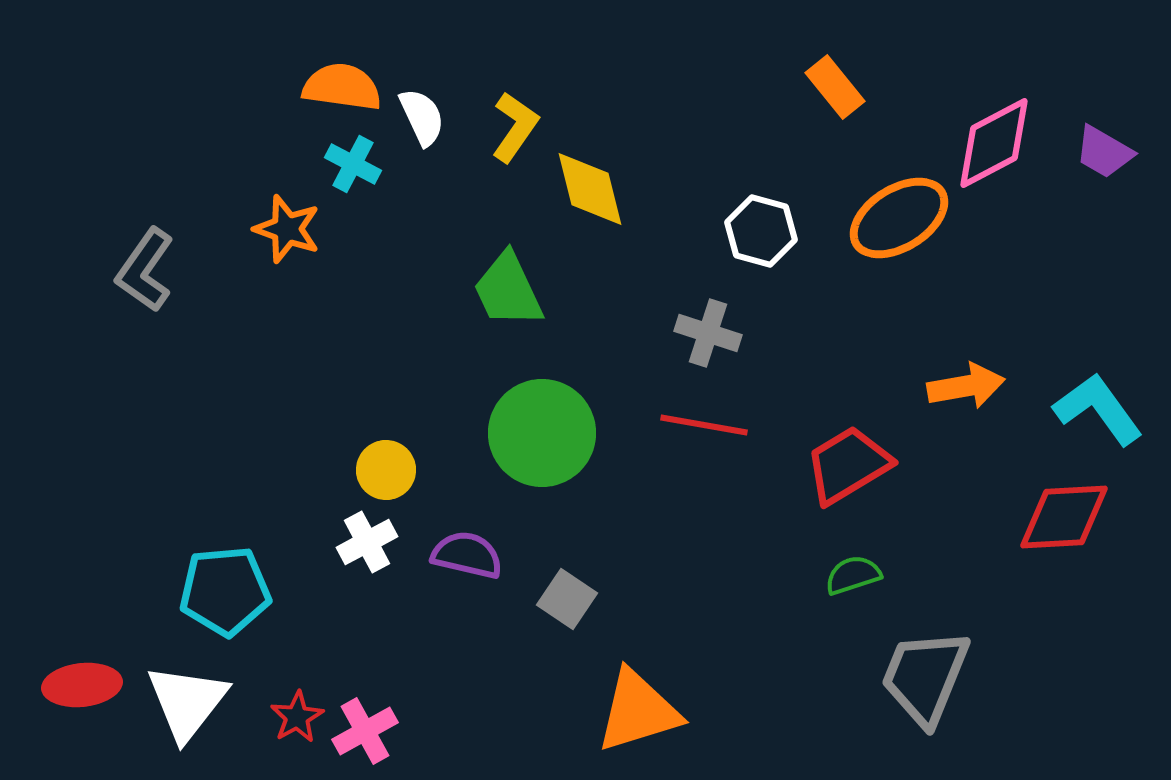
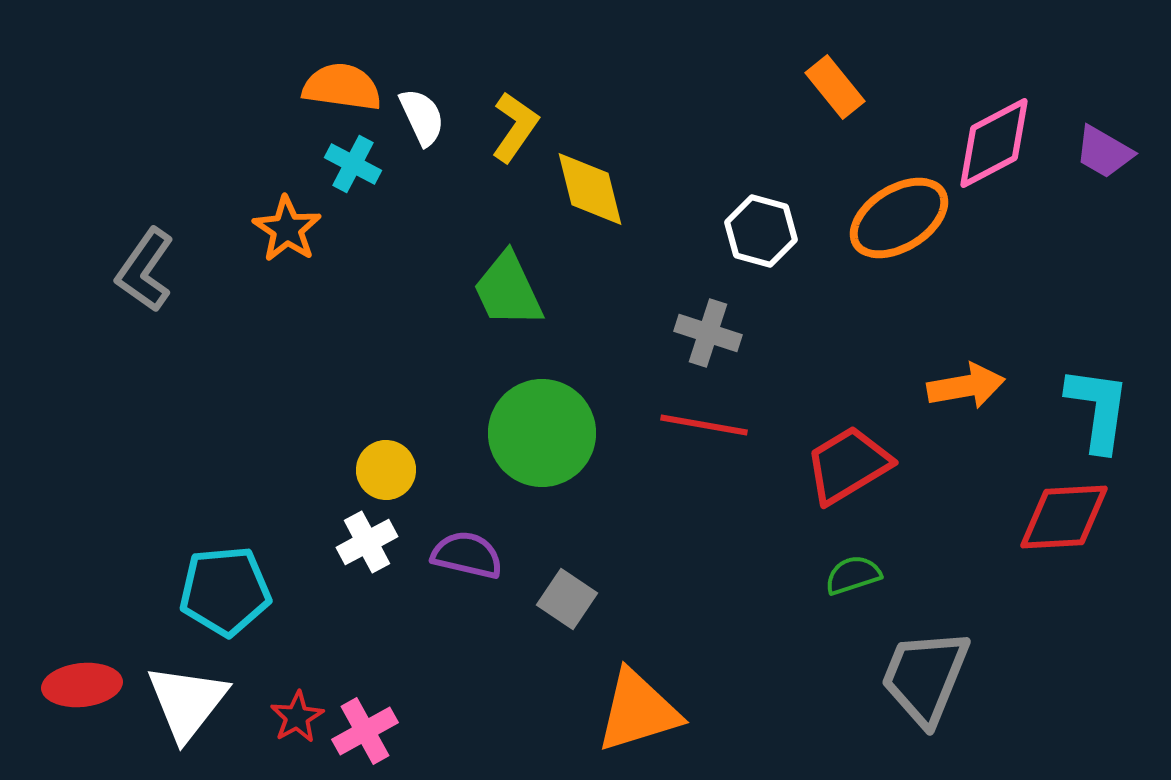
orange star: rotated 14 degrees clockwise
cyan L-shape: rotated 44 degrees clockwise
